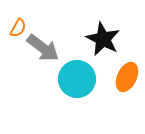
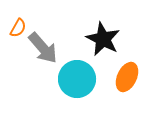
gray arrow: rotated 12 degrees clockwise
